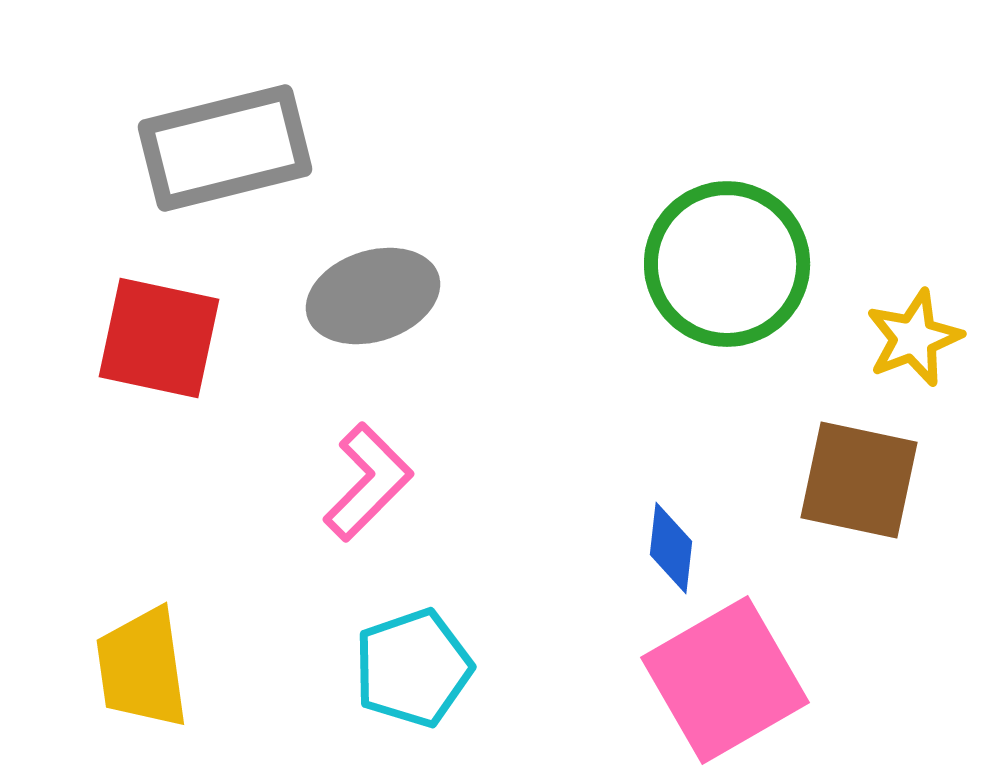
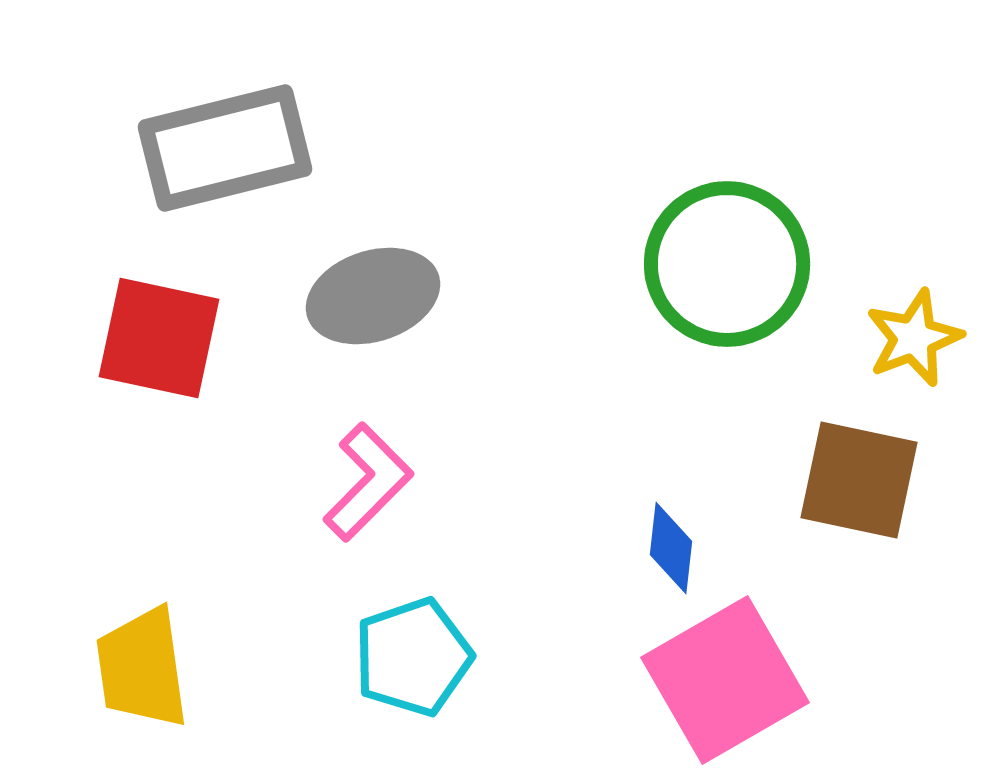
cyan pentagon: moved 11 px up
